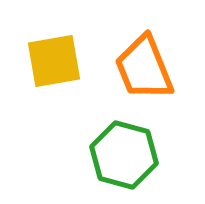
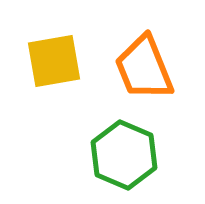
green hexagon: rotated 8 degrees clockwise
